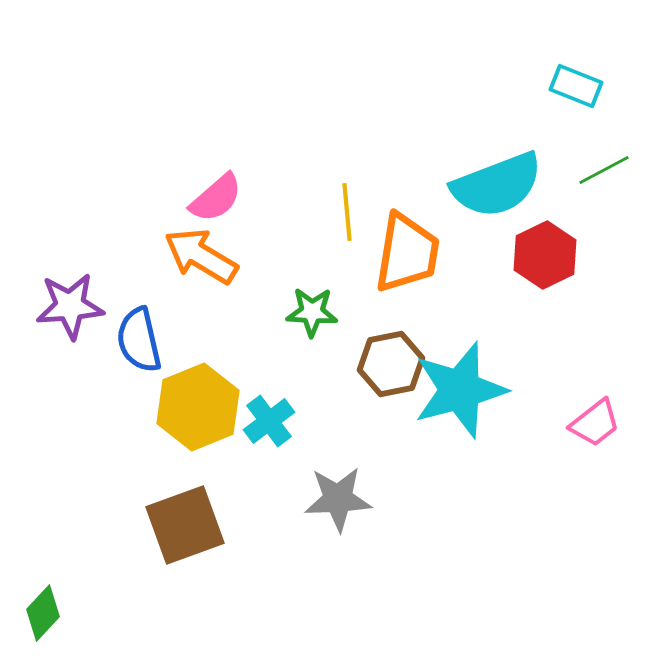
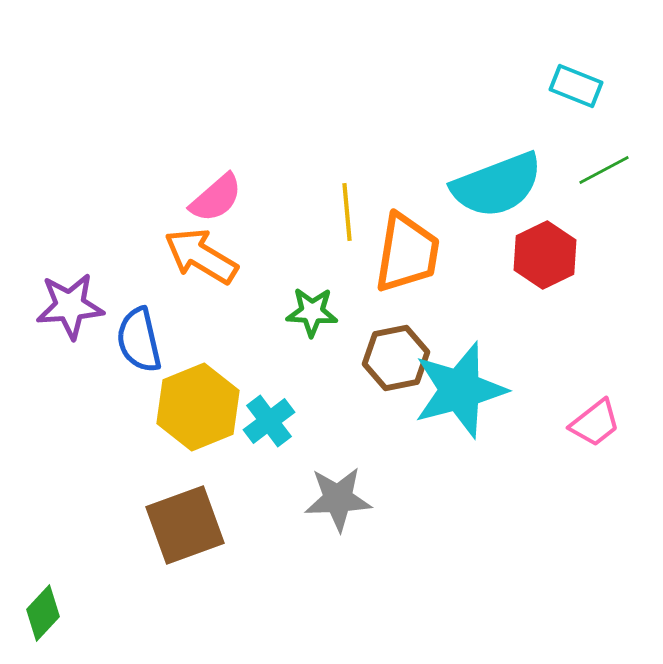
brown hexagon: moved 5 px right, 6 px up
